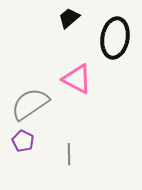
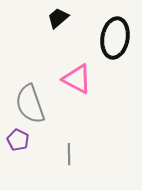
black trapezoid: moved 11 px left
gray semicircle: rotated 75 degrees counterclockwise
purple pentagon: moved 5 px left, 1 px up
